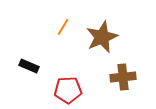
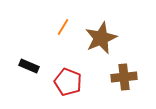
brown star: moved 1 px left, 1 px down
brown cross: moved 1 px right
red pentagon: moved 8 px up; rotated 24 degrees clockwise
